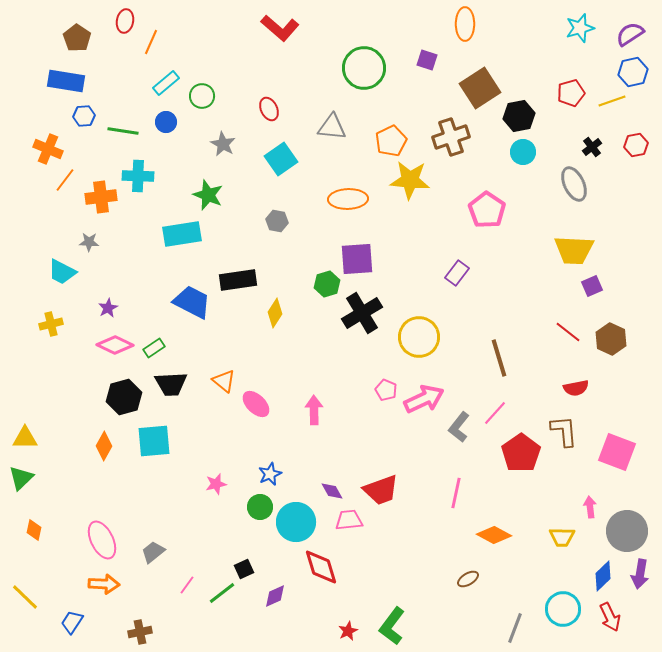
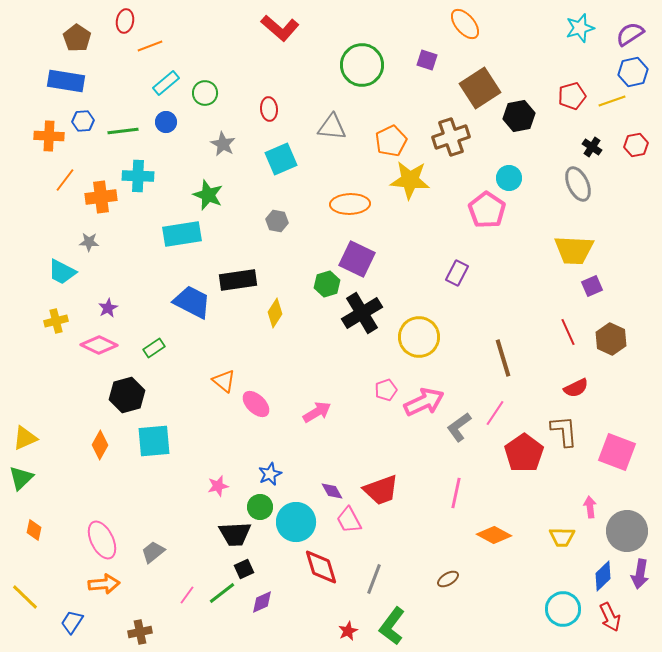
orange ellipse at (465, 24): rotated 40 degrees counterclockwise
orange line at (151, 42): moved 1 px left, 4 px down; rotated 45 degrees clockwise
green circle at (364, 68): moved 2 px left, 3 px up
red pentagon at (571, 93): moved 1 px right, 3 px down
green circle at (202, 96): moved 3 px right, 3 px up
red ellipse at (269, 109): rotated 20 degrees clockwise
blue hexagon at (84, 116): moved 1 px left, 5 px down
green line at (123, 131): rotated 16 degrees counterclockwise
black cross at (592, 147): rotated 18 degrees counterclockwise
orange cross at (48, 149): moved 1 px right, 13 px up; rotated 20 degrees counterclockwise
cyan circle at (523, 152): moved 14 px left, 26 px down
cyan square at (281, 159): rotated 12 degrees clockwise
gray ellipse at (574, 184): moved 4 px right
orange ellipse at (348, 199): moved 2 px right, 5 px down
purple square at (357, 259): rotated 30 degrees clockwise
purple rectangle at (457, 273): rotated 10 degrees counterclockwise
yellow cross at (51, 324): moved 5 px right, 3 px up
red line at (568, 332): rotated 28 degrees clockwise
pink diamond at (115, 345): moved 16 px left
brown line at (499, 358): moved 4 px right
black trapezoid at (171, 384): moved 64 px right, 150 px down
red semicircle at (576, 388): rotated 15 degrees counterclockwise
pink pentagon at (386, 390): rotated 30 degrees clockwise
black hexagon at (124, 397): moved 3 px right, 2 px up
pink arrow at (424, 399): moved 3 px down
pink arrow at (314, 410): moved 3 px right, 2 px down; rotated 60 degrees clockwise
pink line at (495, 413): rotated 8 degrees counterclockwise
gray L-shape at (459, 427): rotated 16 degrees clockwise
yellow triangle at (25, 438): rotated 24 degrees counterclockwise
orange diamond at (104, 446): moved 4 px left, 1 px up
red pentagon at (521, 453): moved 3 px right
pink star at (216, 484): moved 2 px right, 2 px down
pink trapezoid at (349, 520): rotated 112 degrees counterclockwise
brown ellipse at (468, 579): moved 20 px left
orange arrow at (104, 584): rotated 8 degrees counterclockwise
pink line at (187, 585): moved 10 px down
purple diamond at (275, 596): moved 13 px left, 6 px down
gray line at (515, 628): moved 141 px left, 49 px up
